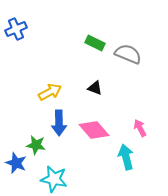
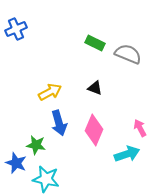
blue arrow: rotated 15 degrees counterclockwise
pink diamond: rotated 64 degrees clockwise
cyan arrow: moved 1 px right, 3 px up; rotated 85 degrees clockwise
cyan star: moved 8 px left
